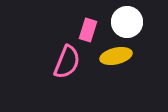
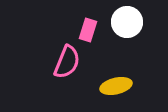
yellow ellipse: moved 30 px down
